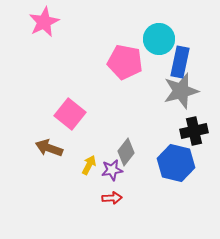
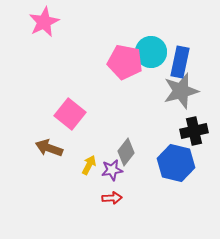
cyan circle: moved 8 px left, 13 px down
